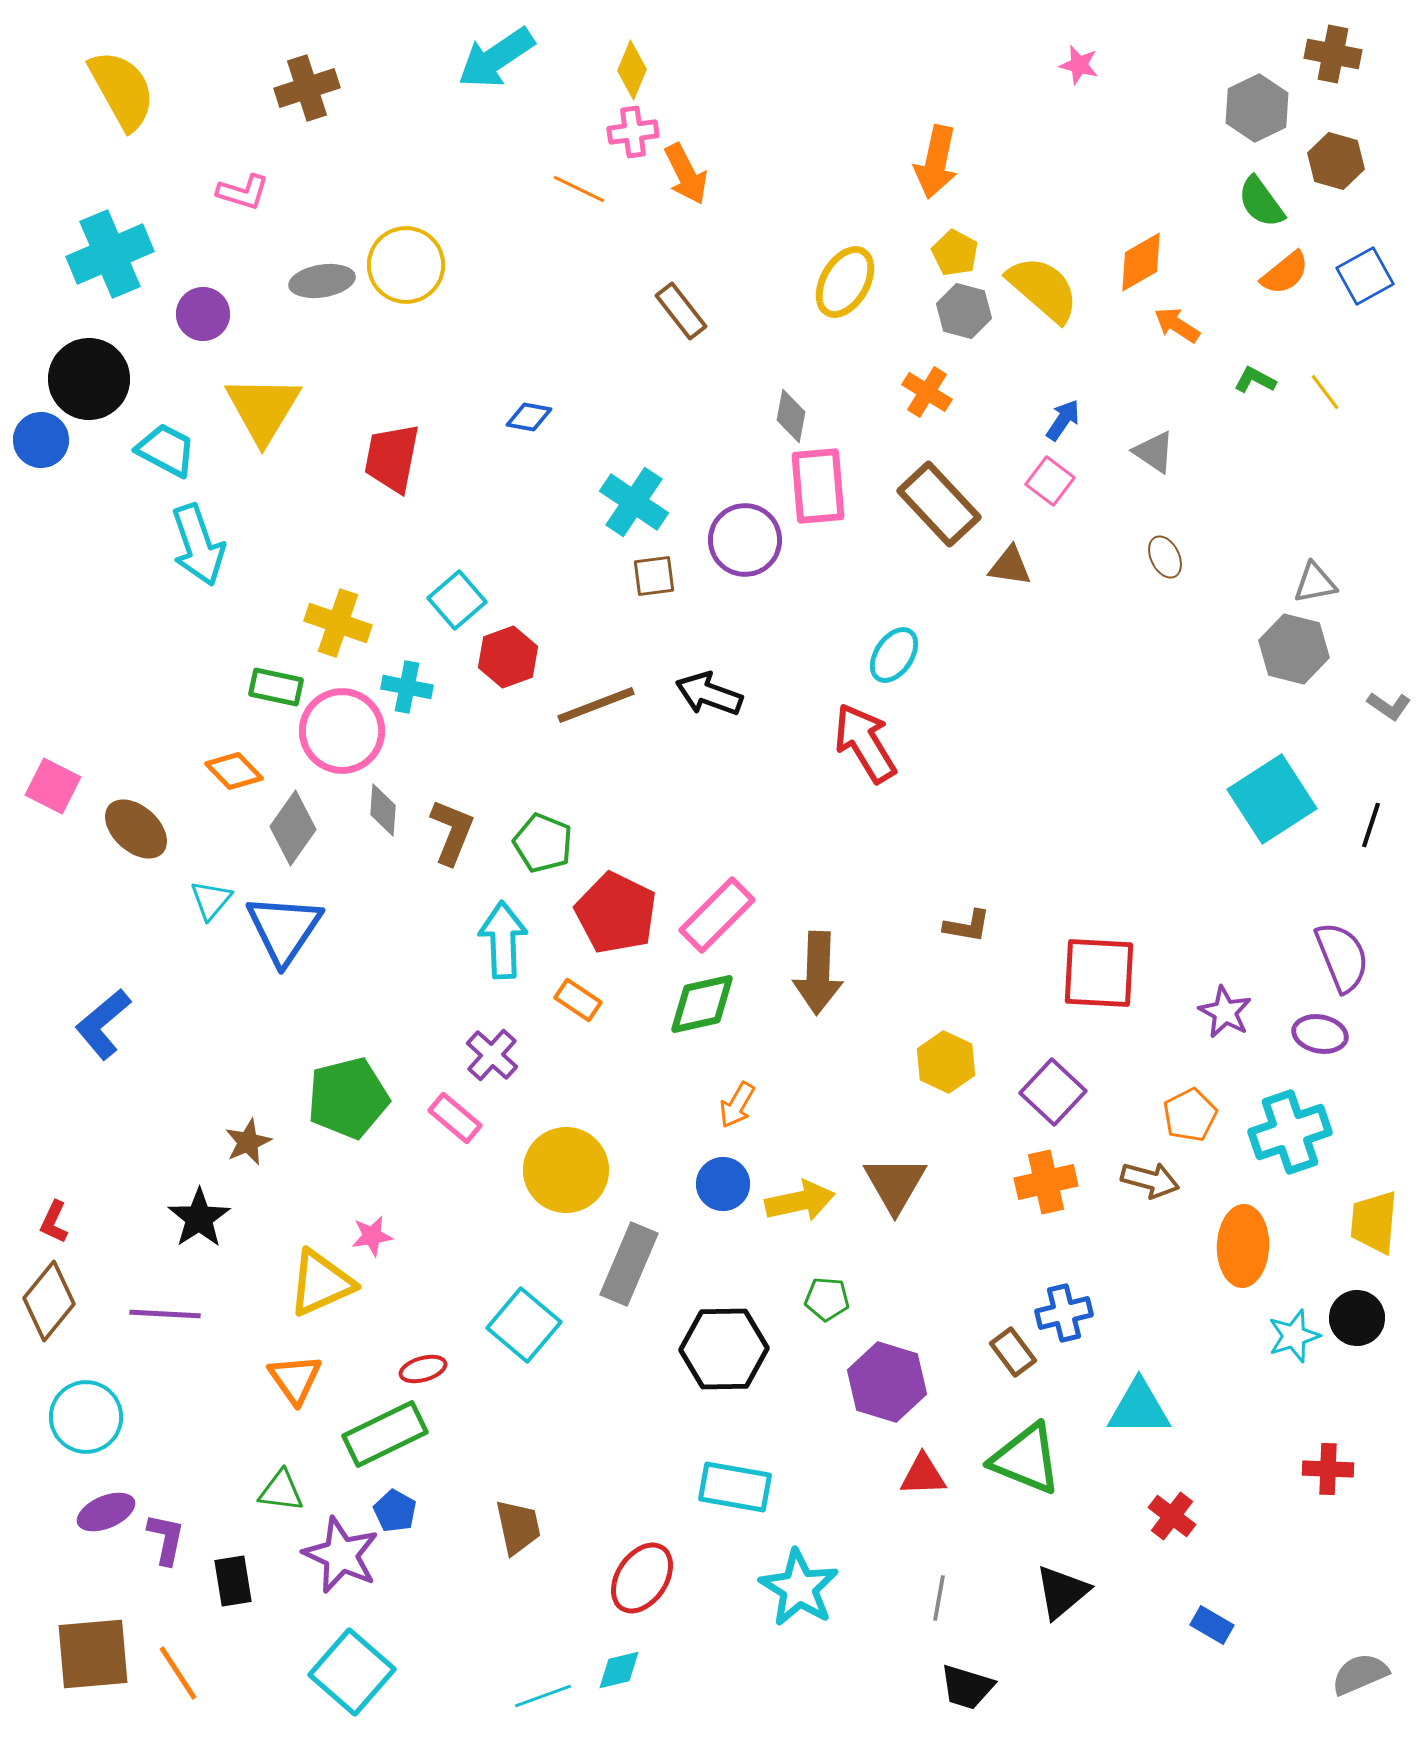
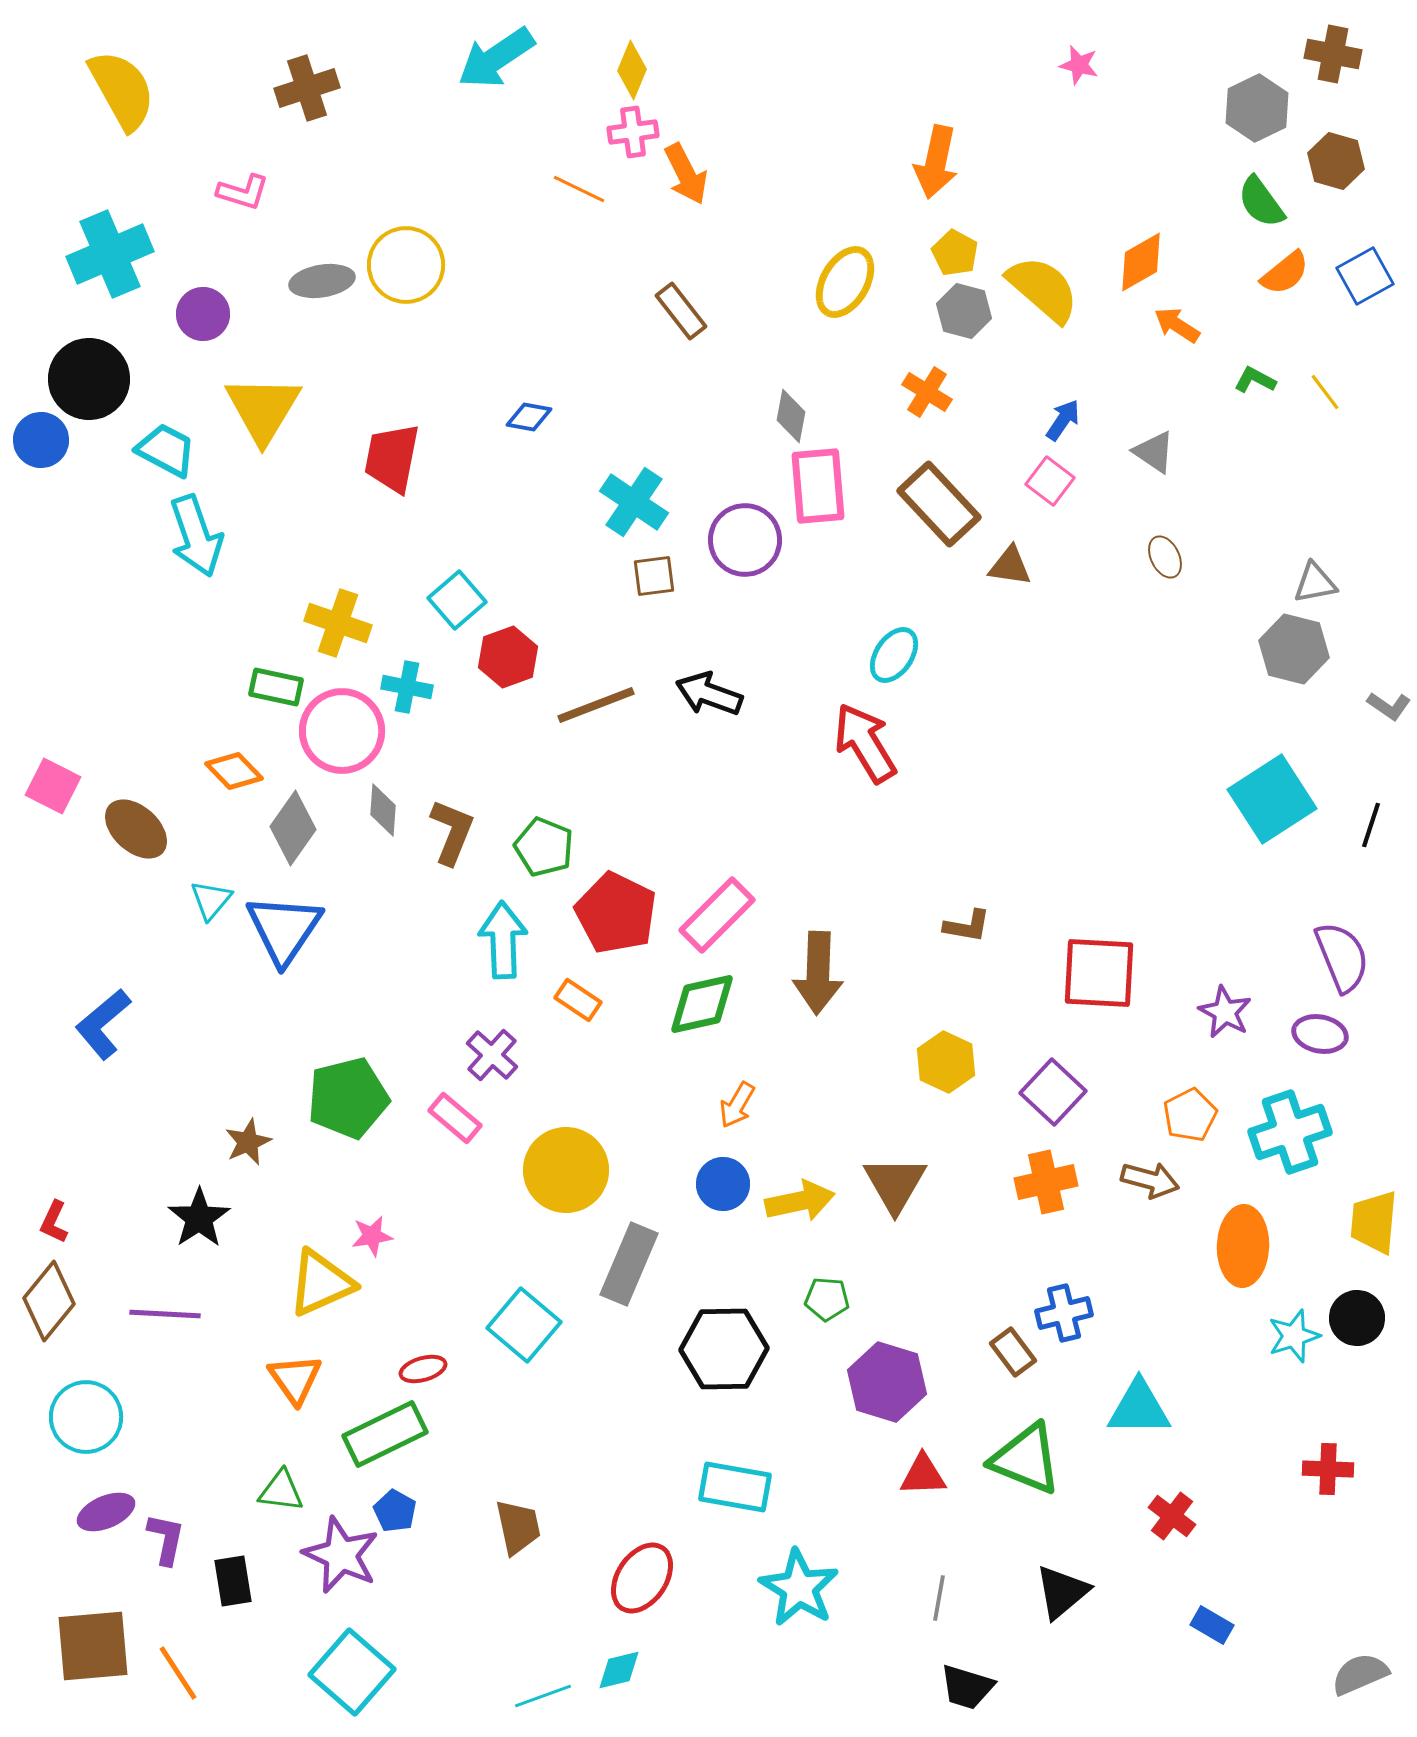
cyan arrow at (198, 545): moved 2 px left, 9 px up
green pentagon at (543, 843): moved 1 px right, 4 px down
brown square at (93, 1654): moved 8 px up
